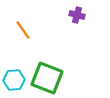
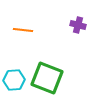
purple cross: moved 1 px right, 10 px down
orange line: rotated 48 degrees counterclockwise
